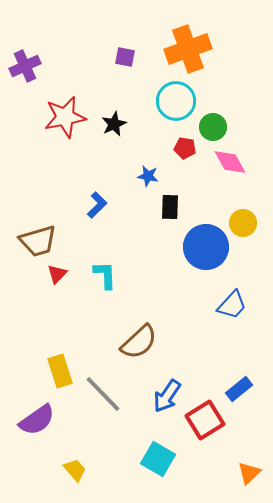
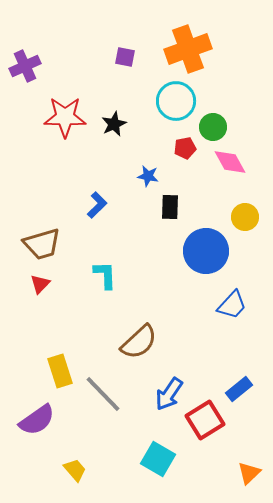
red star: rotated 12 degrees clockwise
red pentagon: rotated 20 degrees counterclockwise
yellow circle: moved 2 px right, 6 px up
brown trapezoid: moved 4 px right, 3 px down
blue circle: moved 4 px down
red triangle: moved 17 px left, 10 px down
blue arrow: moved 2 px right, 2 px up
